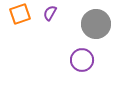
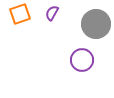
purple semicircle: moved 2 px right
